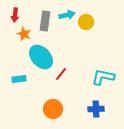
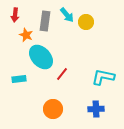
cyan arrow: rotated 63 degrees clockwise
orange star: moved 2 px right, 1 px down
red line: moved 1 px right
